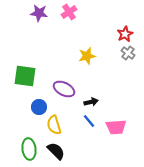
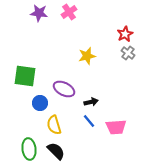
blue circle: moved 1 px right, 4 px up
